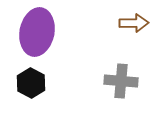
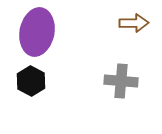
black hexagon: moved 2 px up
